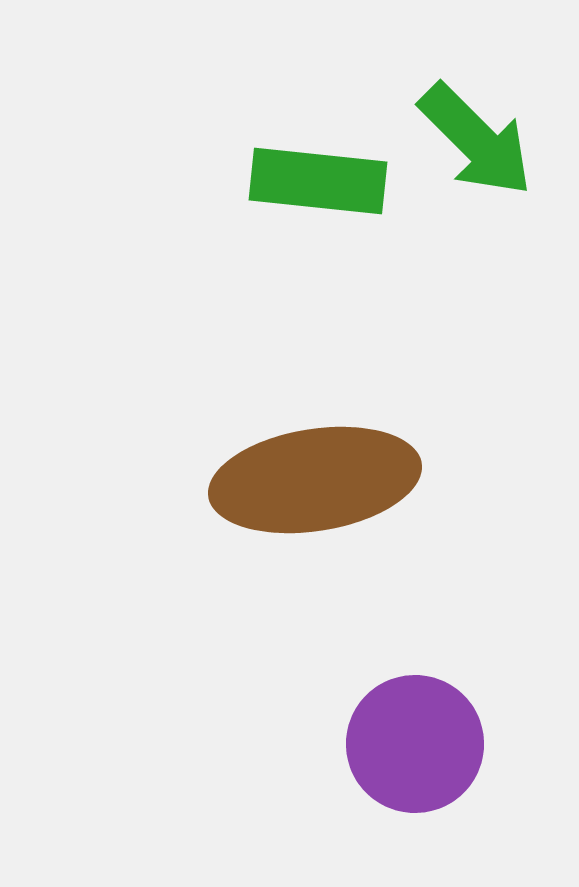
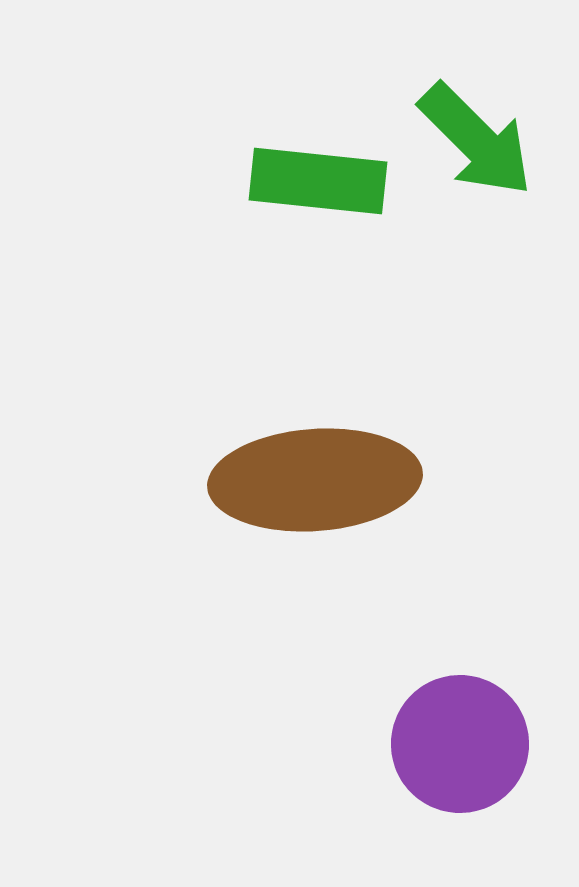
brown ellipse: rotated 5 degrees clockwise
purple circle: moved 45 px right
